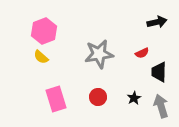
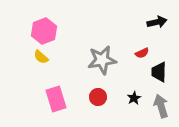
gray star: moved 3 px right, 6 px down
